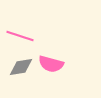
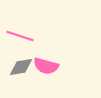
pink semicircle: moved 5 px left, 2 px down
